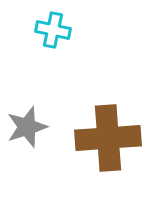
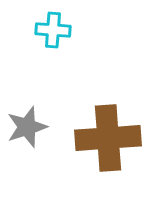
cyan cross: rotated 8 degrees counterclockwise
